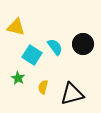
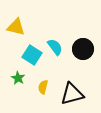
black circle: moved 5 px down
